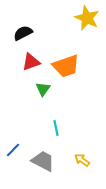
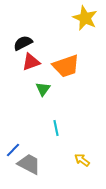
yellow star: moved 2 px left
black semicircle: moved 10 px down
gray trapezoid: moved 14 px left, 3 px down
